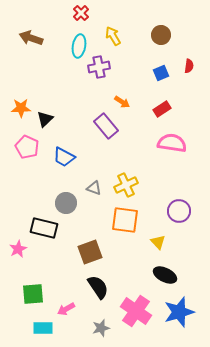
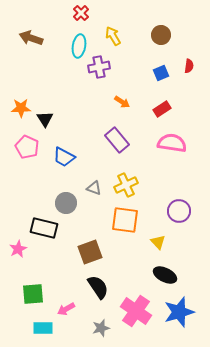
black triangle: rotated 18 degrees counterclockwise
purple rectangle: moved 11 px right, 14 px down
